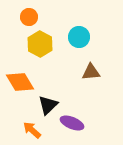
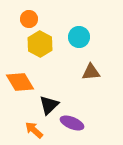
orange circle: moved 2 px down
black triangle: moved 1 px right
orange arrow: moved 2 px right
